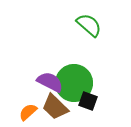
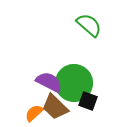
purple semicircle: moved 1 px left
orange semicircle: moved 6 px right, 1 px down
